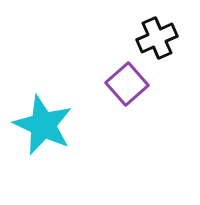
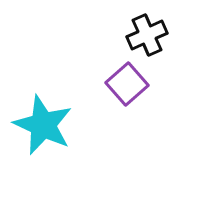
black cross: moved 10 px left, 3 px up
